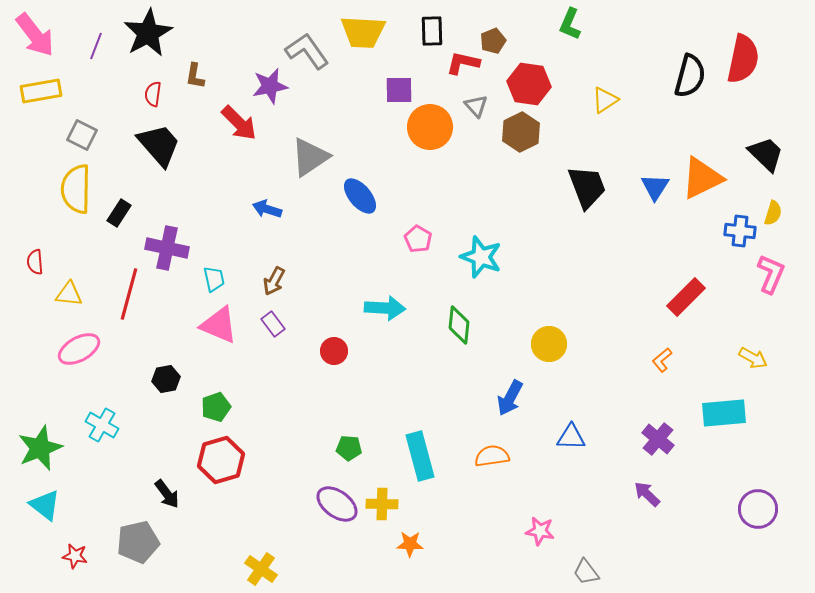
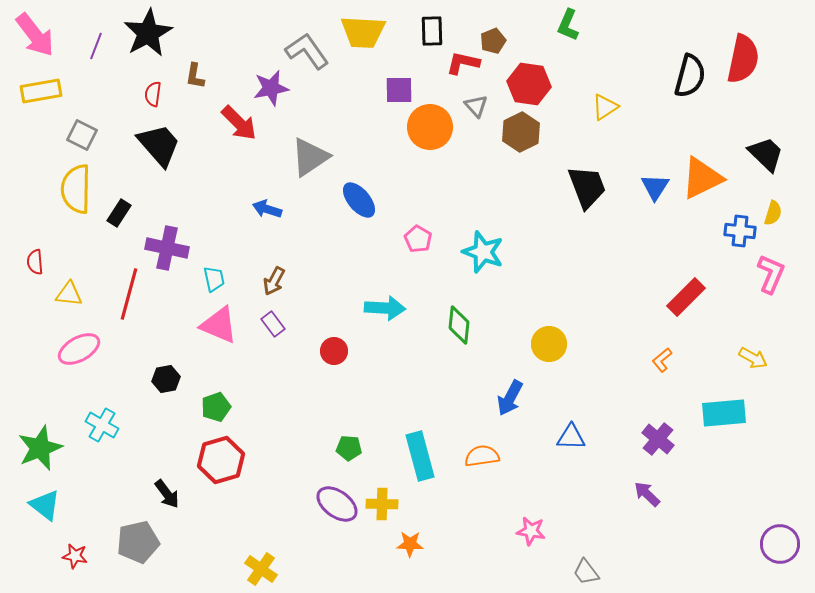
green L-shape at (570, 24): moved 2 px left, 1 px down
purple star at (270, 86): moved 1 px right, 2 px down
yellow triangle at (605, 100): moved 7 px down
blue ellipse at (360, 196): moved 1 px left, 4 px down
cyan star at (481, 257): moved 2 px right, 5 px up
orange semicircle at (492, 456): moved 10 px left
purple circle at (758, 509): moved 22 px right, 35 px down
pink star at (540, 531): moved 9 px left
